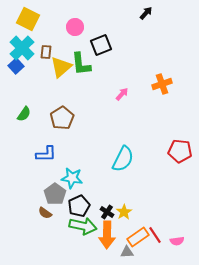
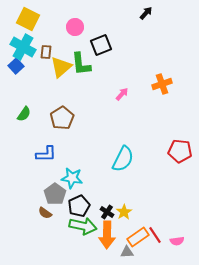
cyan cross: moved 1 px right, 1 px up; rotated 15 degrees counterclockwise
